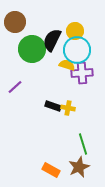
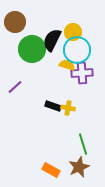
yellow circle: moved 2 px left, 1 px down
